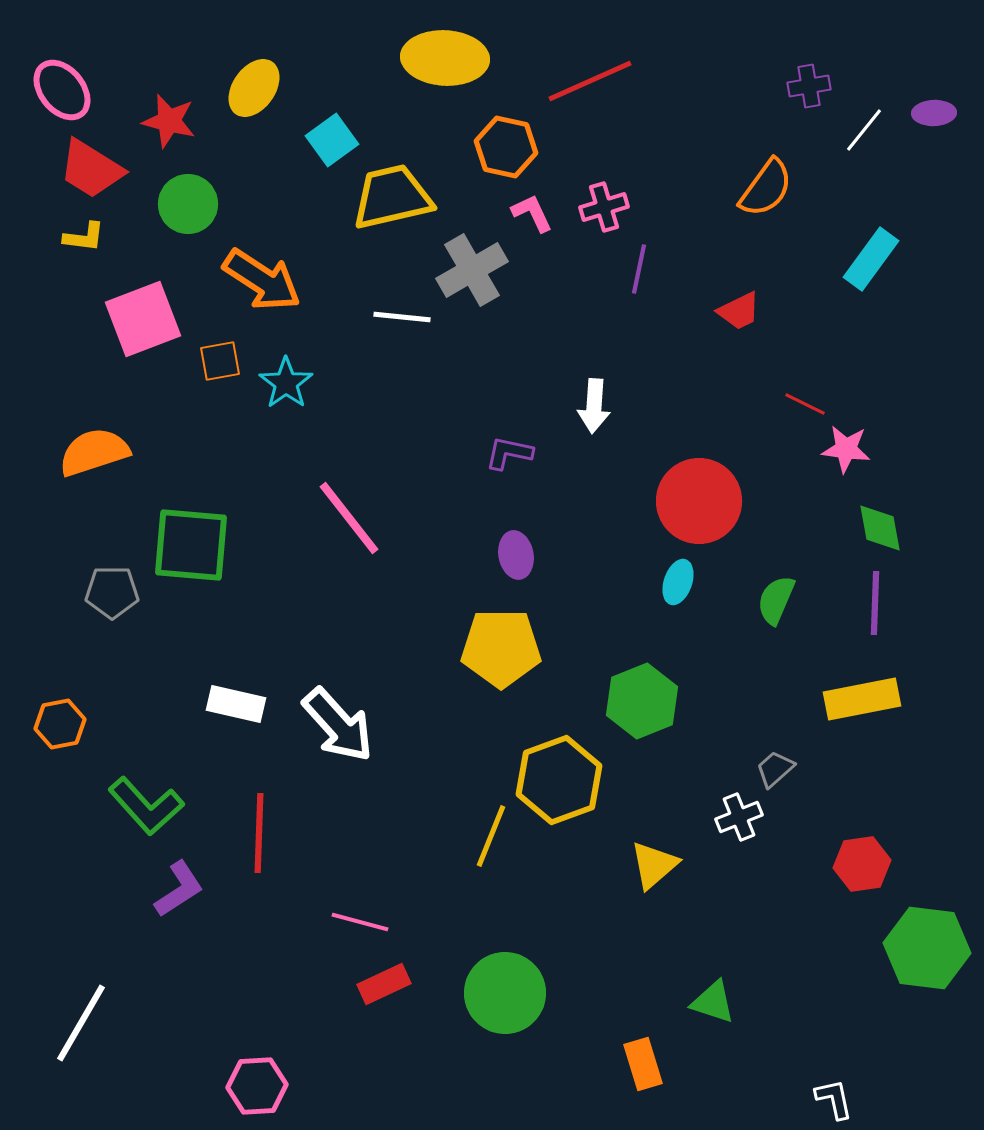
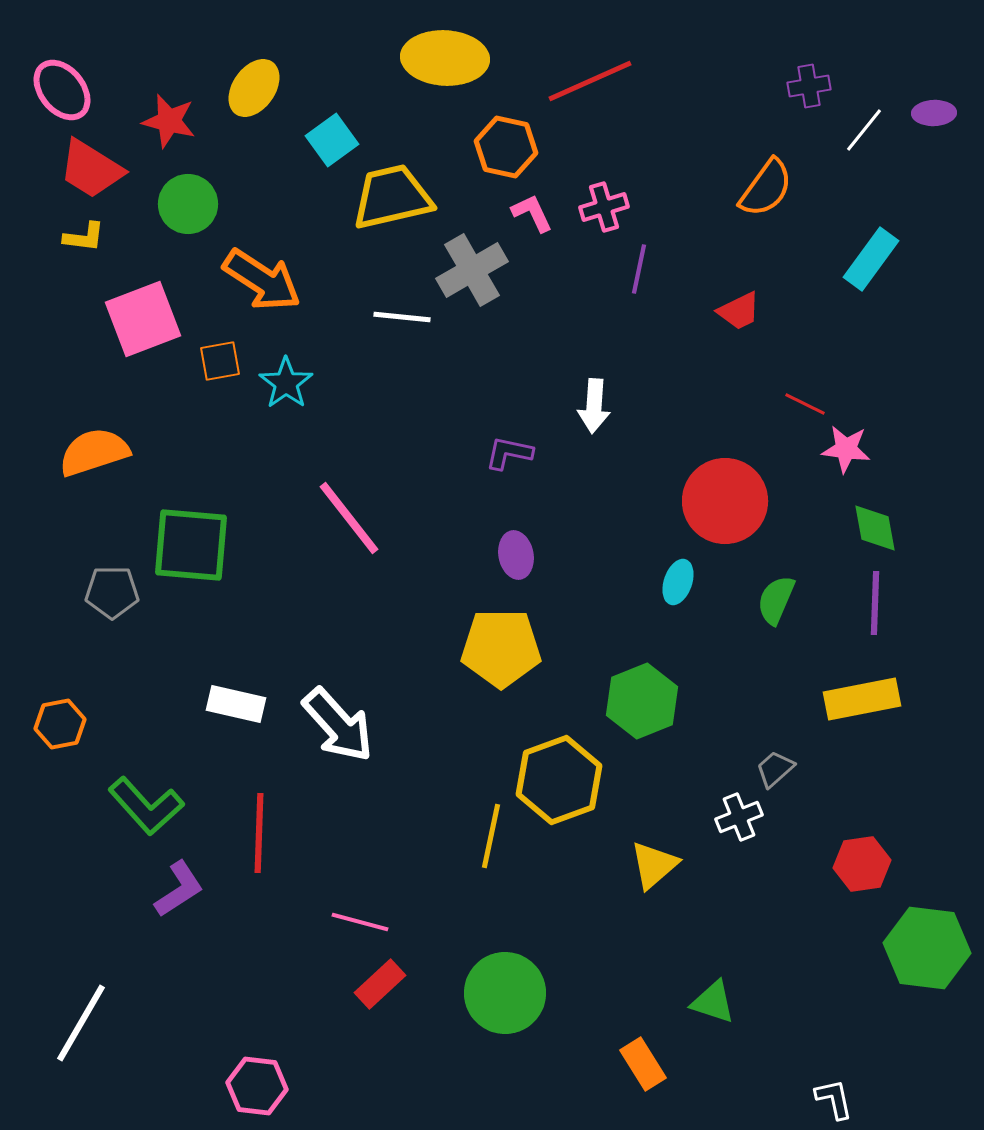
red circle at (699, 501): moved 26 px right
green diamond at (880, 528): moved 5 px left
yellow line at (491, 836): rotated 10 degrees counterclockwise
red rectangle at (384, 984): moved 4 px left; rotated 18 degrees counterclockwise
orange rectangle at (643, 1064): rotated 15 degrees counterclockwise
pink hexagon at (257, 1086): rotated 10 degrees clockwise
